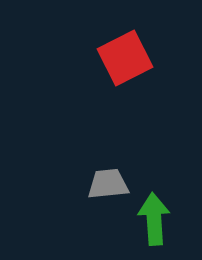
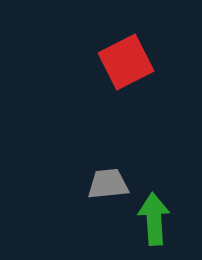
red square: moved 1 px right, 4 px down
